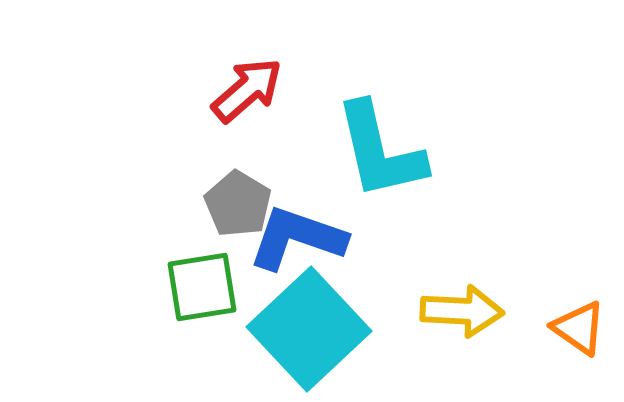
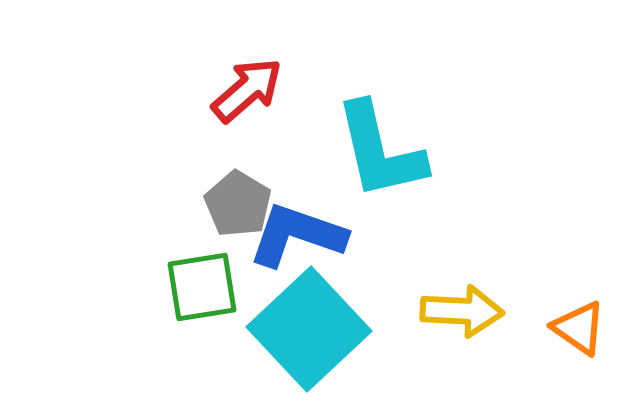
blue L-shape: moved 3 px up
